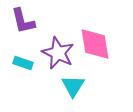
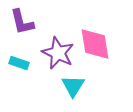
purple L-shape: moved 1 px left, 1 px down
cyan rectangle: moved 4 px left
